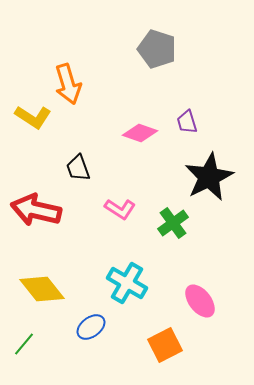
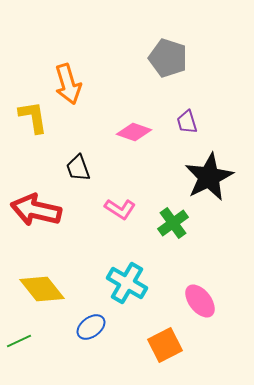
gray pentagon: moved 11 px right, 9 px down
yellow L-shape: rotated 132 degrees counterclockwise
pink diamond: moved 6 px left, 1 px up
green line: moved 5 px left, 3 px up; rotated 25 degrees clockwise
